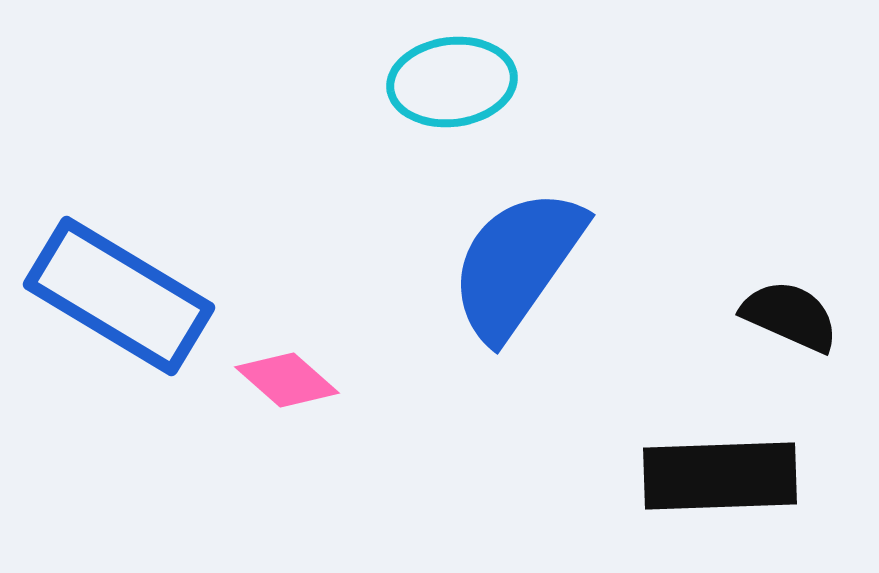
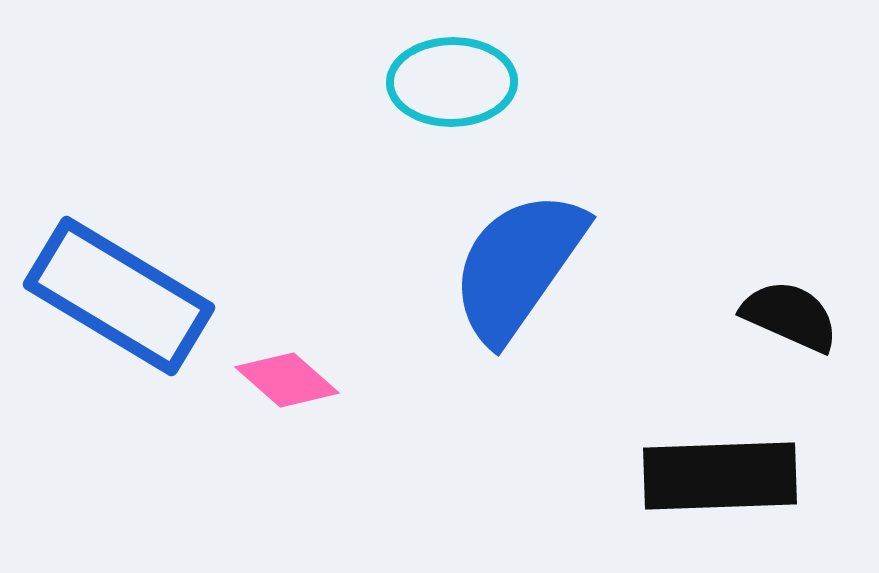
cyan ellipse: rotated 6 degrees clockwise
blue semicircle: moved 1 px right, 2 px down
